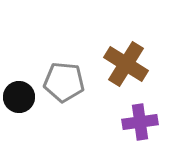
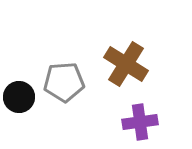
gray pentagon: rotated 9 degrees counterclockwise
